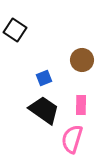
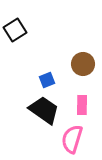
black square: rotated 25 degrees clockwise
brown circle: moved 1 px right, 4 px down
blue square: moved 3 px right, 2 px down
pink rectangle: moved 1 px right
